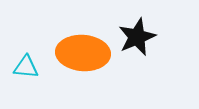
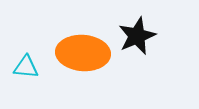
black star: moved 1 px up
